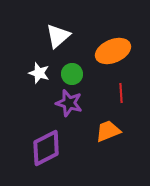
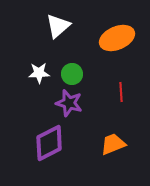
white triangle: moved 10 px up
orange ellipse: moved 4 px right, 13 px up
white star: rotated 20 degrees counterclockwise
red line: moved 1 px up
orange trapezoid: moved 5 px right, 13 px down
purple diamond: moved 3 px right, 5 px up
